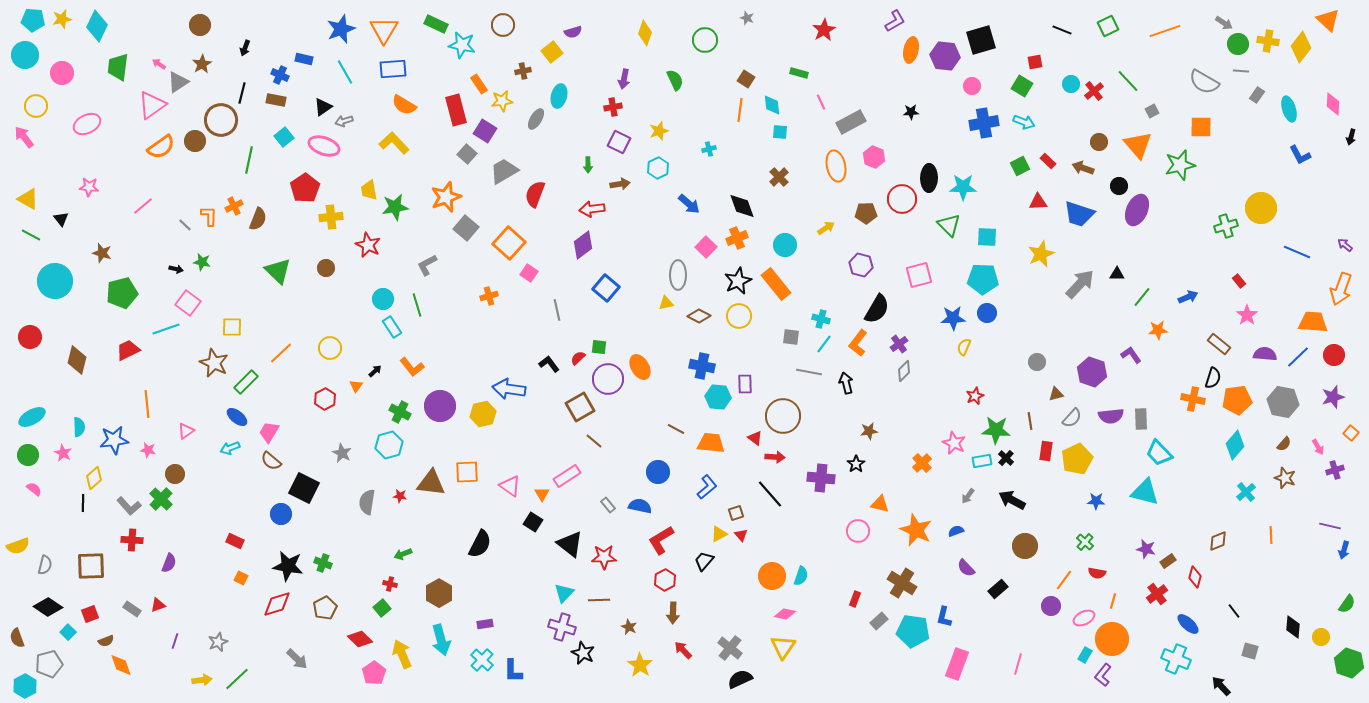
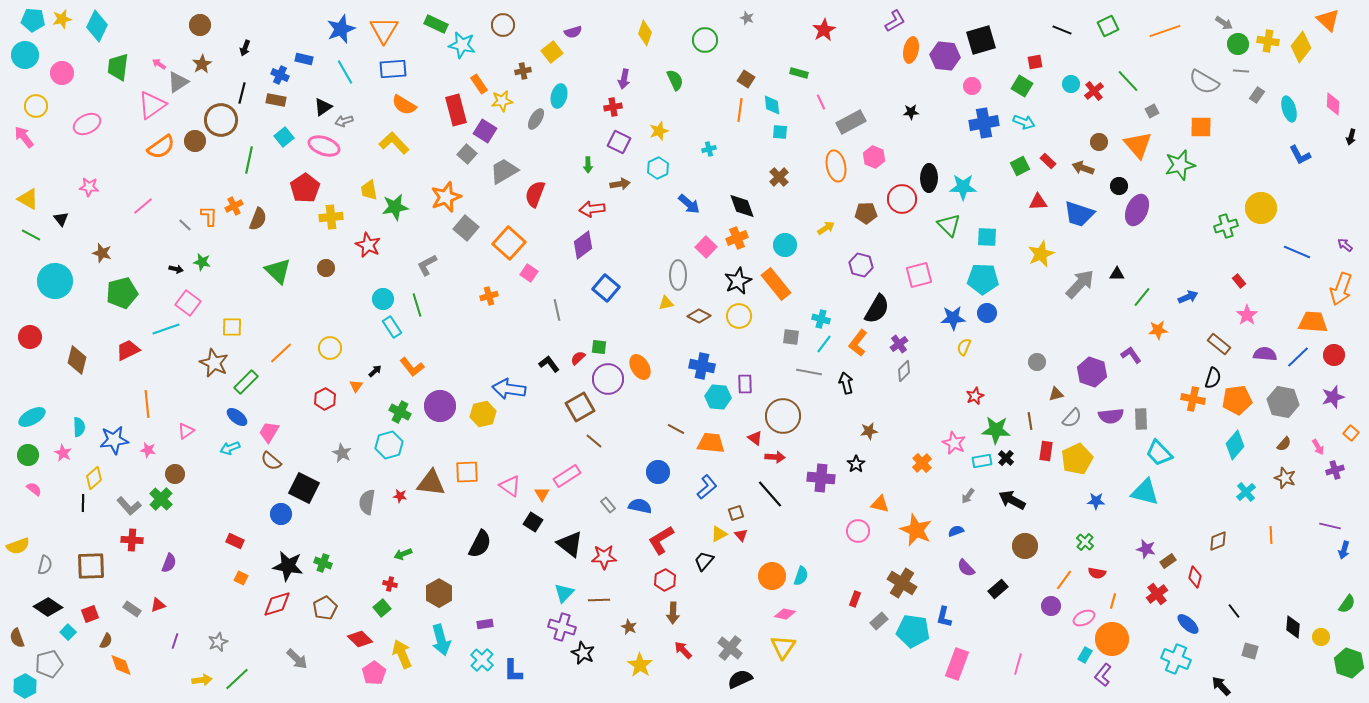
brown semicircle at (106, 641): rotated 42 degrees counterclockwise
